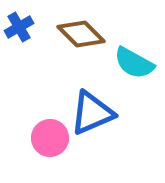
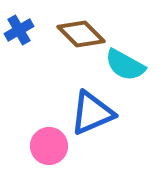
blue cross: moved 3 px down
cyan semicircle: moved 9 px left, 2 px down
pink circle: moved 1 px left, 8 px down
